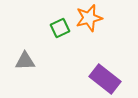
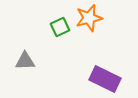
green square: moved 1 px up
purple rectangle: rotated 12 degrees counterclockwise
